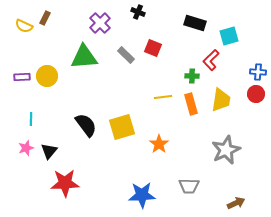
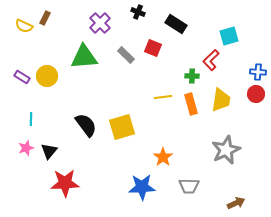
black rectangle: moved 19 px left, 1 px down; rotated 15 degrees clockwise
purple rectangle: rotated 35 degrees clockwise
orange star: moved 4 px right, 13 px down
blue star: moved 8 px up
